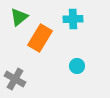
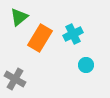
cyan cross: moved 15 px down; rotated 24 degrees counterclockwise
cyan circle: moved 9 px right, 1 px up
